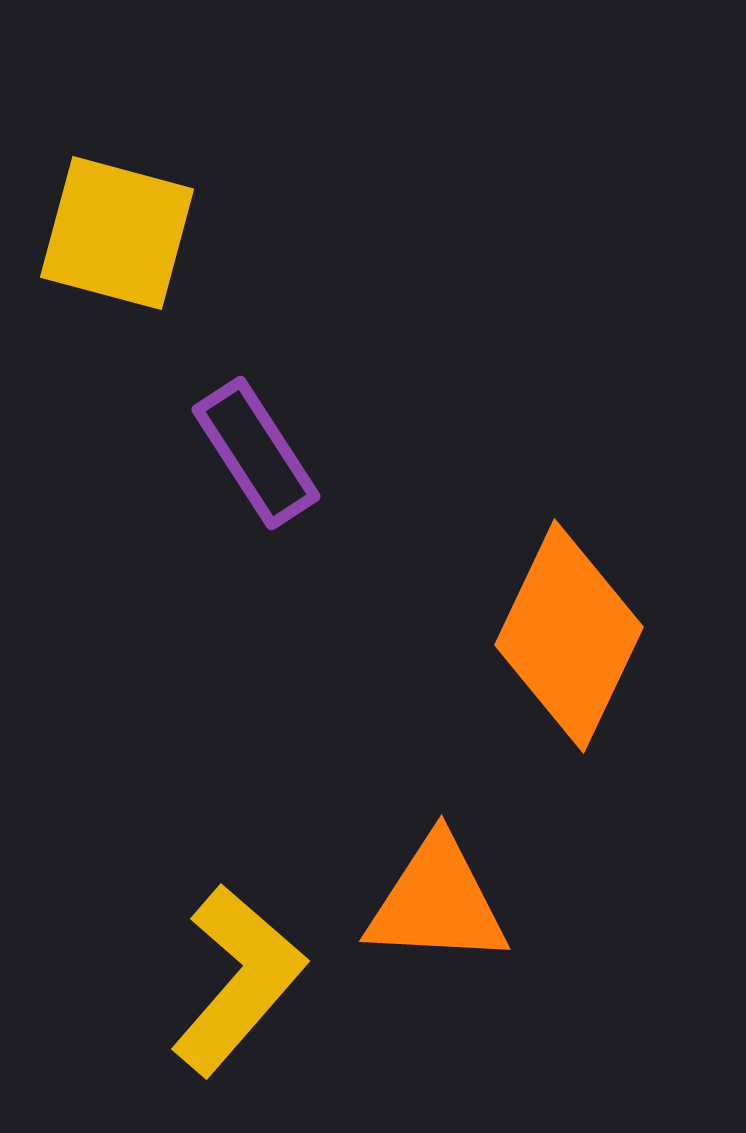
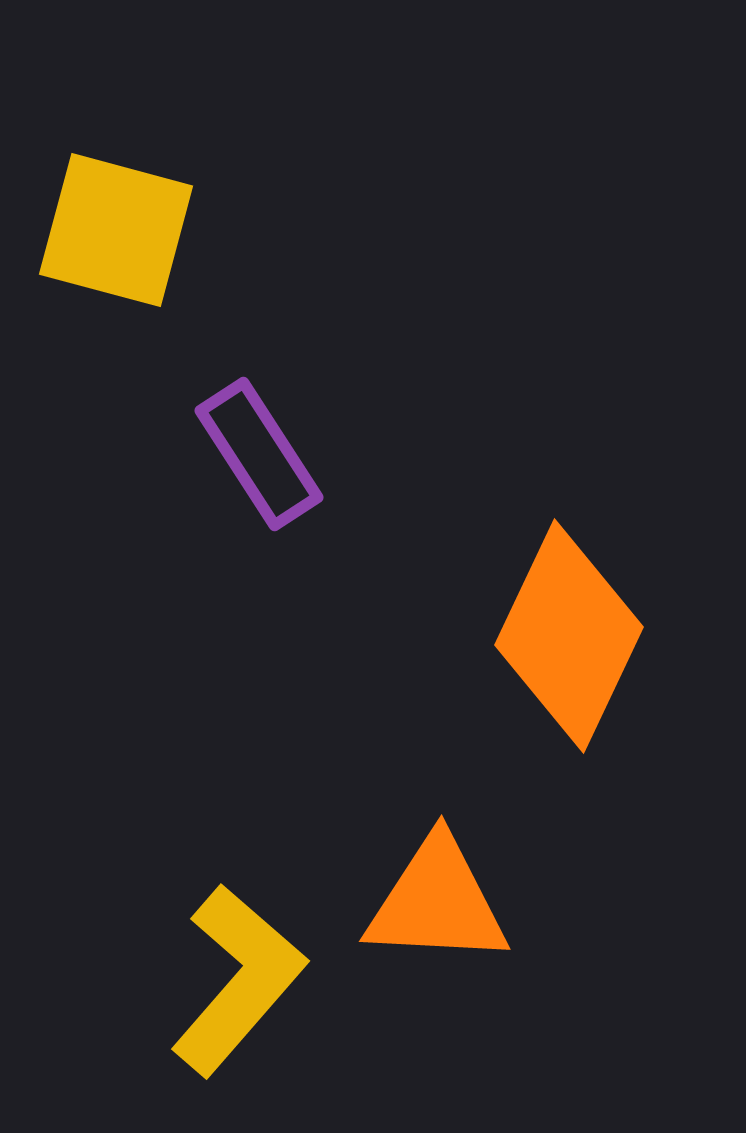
yellow square: moved 1 px left, 3 px up
purple rectangle: moved 3 px right, 1 px down
